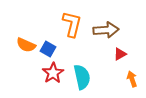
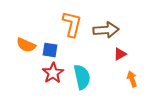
blue square: moved 2 px right, 1 px down; rotated 21 degrees counterclockwise
